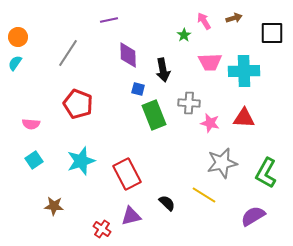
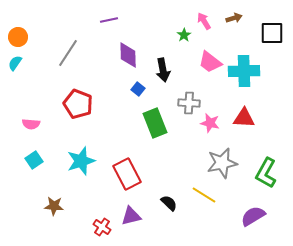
pink trapezoid: rotated 40 degrees clockwise
blue square: rotated 24 degrees clockwise
green rectangle: moved 1 px right, 8 px down
black semicircle: moved 2 px right
red cross: moved 2 px up
